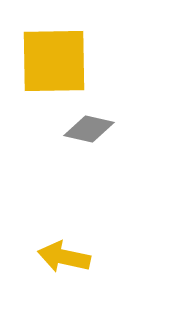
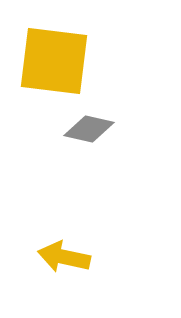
yellow square: rotated 8 degrees clockwise
